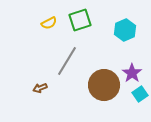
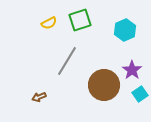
purple star: moved 3 px up
brown arrow: moved 1 px left, 9 px down
